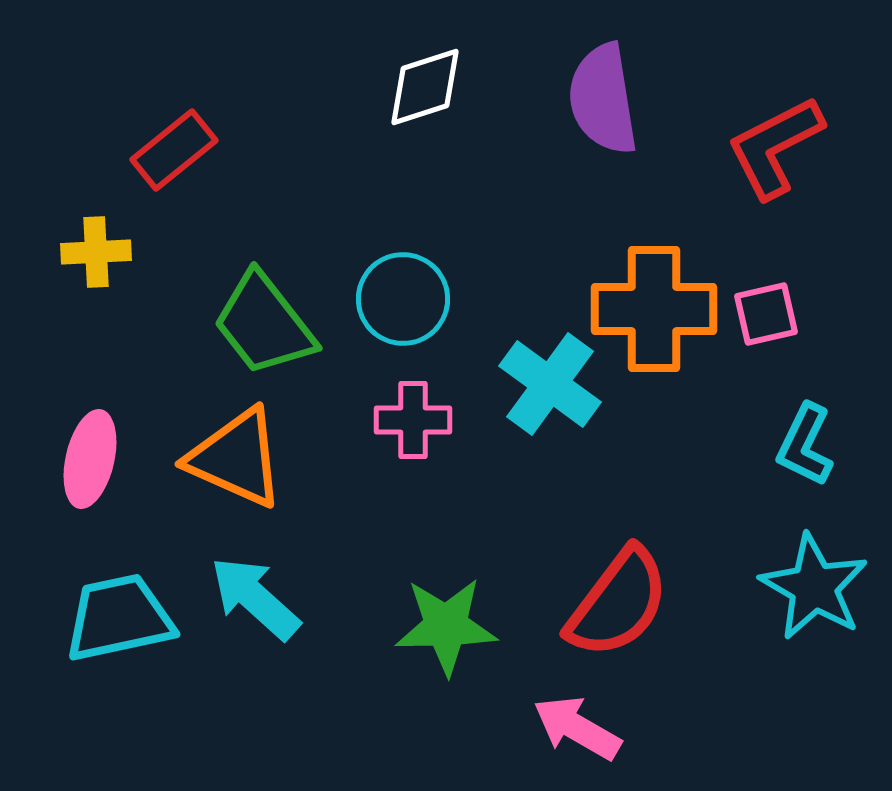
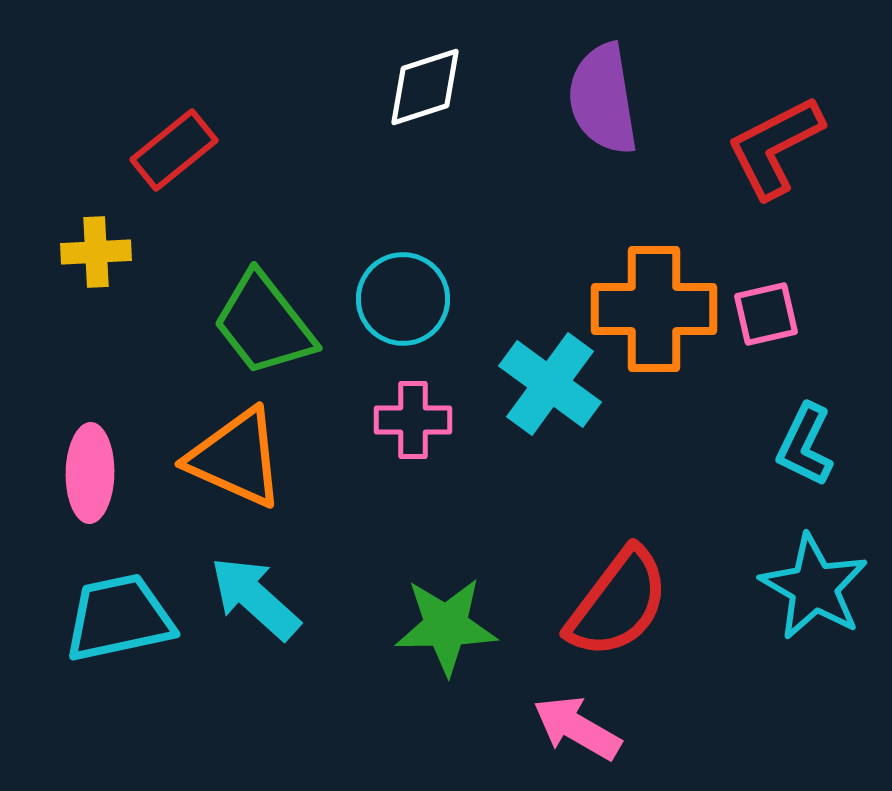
pink ellipse: moved 14 px down; rotated 12 degrees counterclockwise
